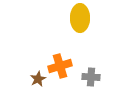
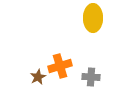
yellow ellipse: moved 13 px right
brown star: moved 2 px up
